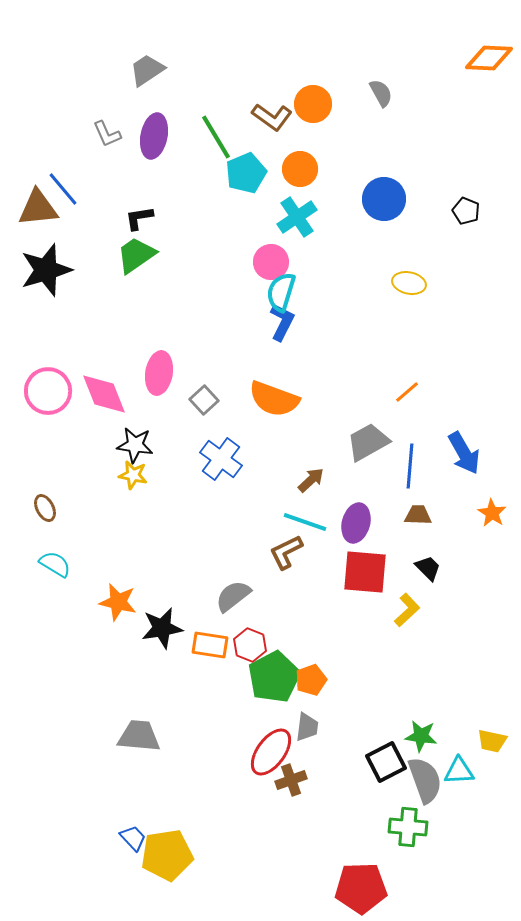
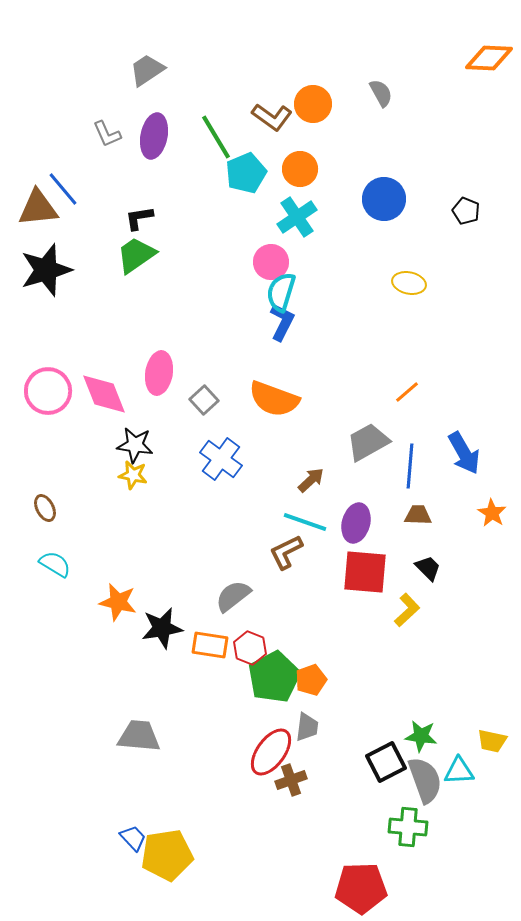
red hexagon at (250, 645): moved 3 px down
